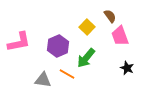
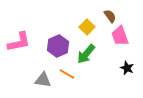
green arrow: moved 4 px up
